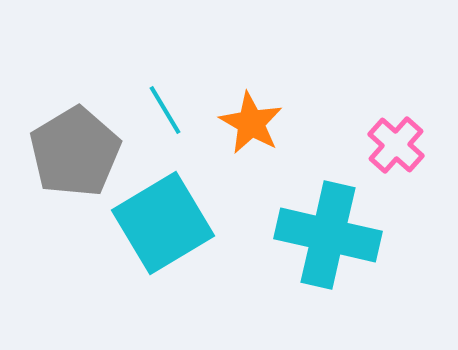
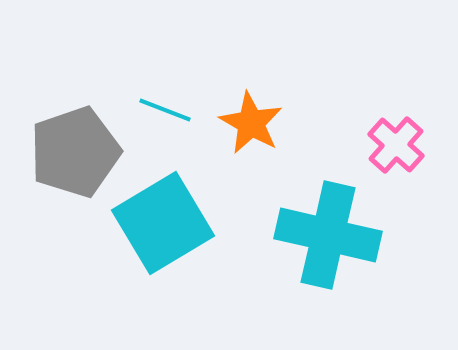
cyan line: rotated 38 degrees counterclockwise
gray pentagon: rotated 12 degrees clockwise
